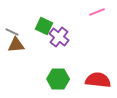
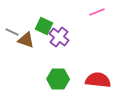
brown triangle: moved 10 px right, 5 px up; rotated 24 degrees clockwise
